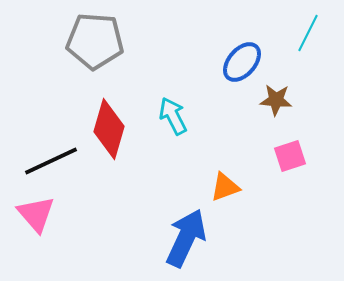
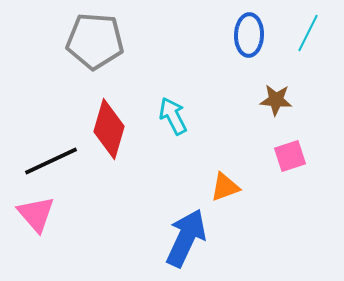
blue ellipse: moved 7 px right, 27 px up; rotated 39 degrees counterclockwise
